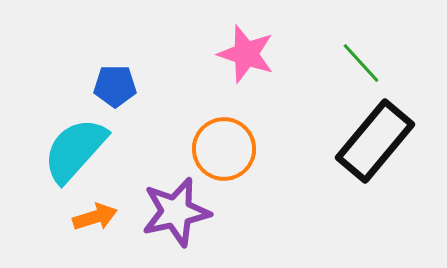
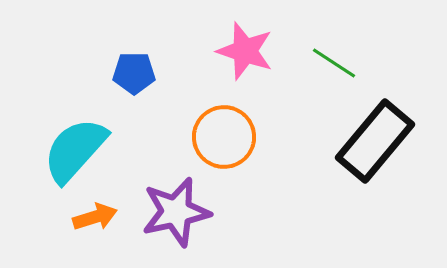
pink star: moved 1 px left, 3 px up
green line: moved 27 px left; rotated 15 degrees counterclockwise
blue pentagon: moved 19 px right, 13 px up
orange circle: moved 12 px up
